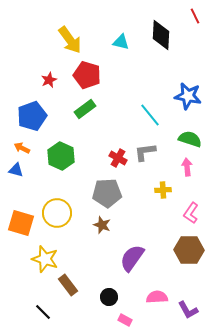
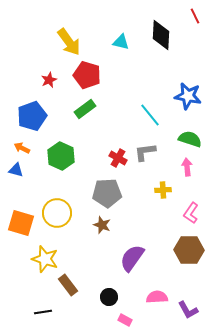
yellow arrow: moved 1 px left, 2 px down
black line: rotated 54 degrees counterclockwise
